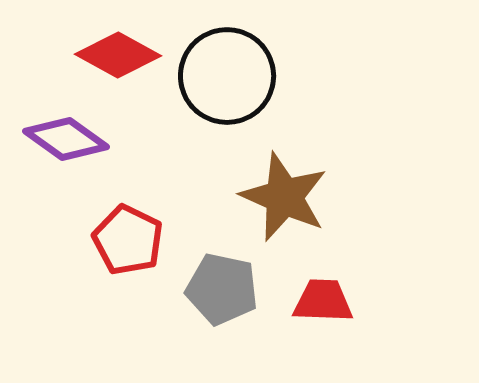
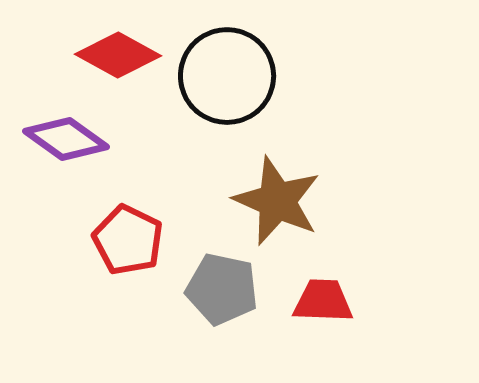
brown star: moved 7 px left, 4 px down
